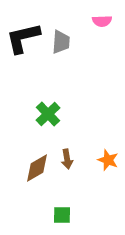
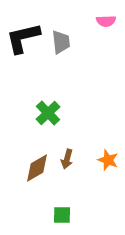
pink semicircle: moved 4 px right
gray trapezoid: rotated 10 degrees counterclockwise
green cross: moved 1 px up
brown arrow: rotated 24 degrees clockwise
